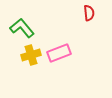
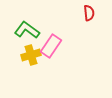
green L-shape: moved 5 px right, 2 px down; rotated 15 degrees counterclockwise
pink rectangle: moved 8 px left, 7 px up; rotated 35 degrees counterclockwise
